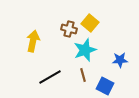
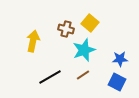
brown cross: moved 3 px left
cyan star: moved 1 px left
blue star: moved 1 px up
brown line: rotated 72 degrees clockwise
blue square: moved 12 px right, 4 px up
